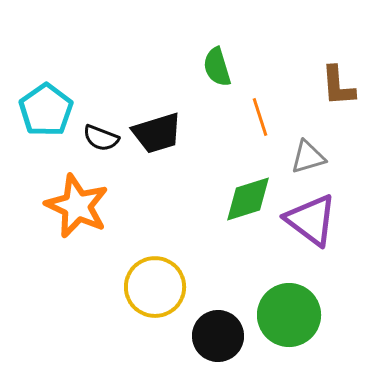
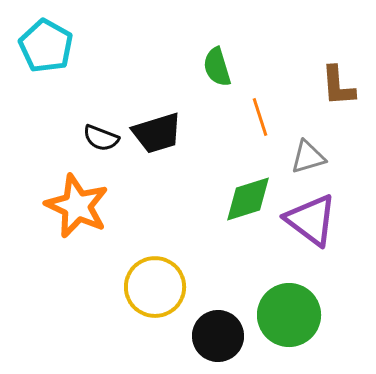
cyan pentagon: moved 64 px up; rotated 8 degrees counterclockwise
